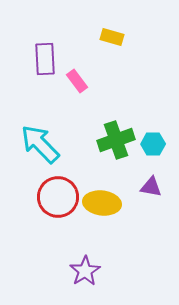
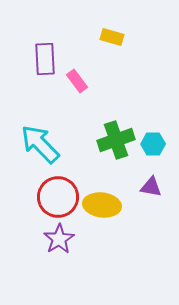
yellow ellipse: moved 2 px down
purple star: moved 26 px left, 32 px up
